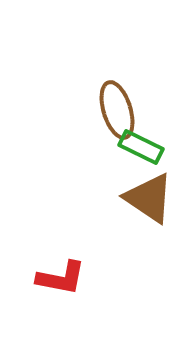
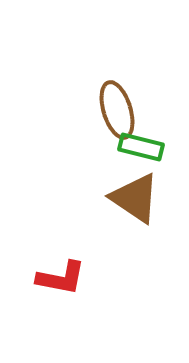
green rectangle: rotated 12 degrees counterclockwise
brown triangle: moved 14 px left
